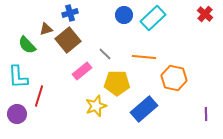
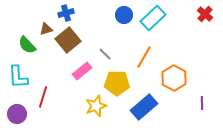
blue cross: moved 4 px left
orange line: rotated 65 degrees counterclockwise
orange hexagon: rotated 15 degrees clockwise
red line: moved 4 px right, 1 px down
blue rectangle: moved 2 px up
purple line: moved 4 px left, 11 px up
